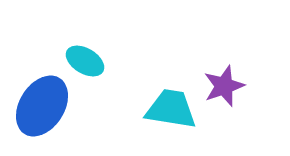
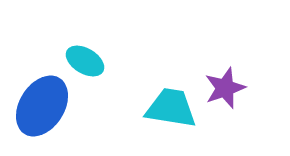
purple star: moved 1 px right, 2 px down
cyan trapezoid: moved 1 px up
